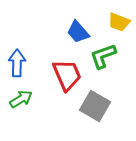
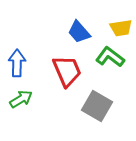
yellow trapezoid: moved 2 px right, 6 px down; rotated 30 degrees counterclockwise
blue trapezoid: moved 1 px right
green L-shape: moved 7 px right, 1 px down; rotated 56 degrees clockwise
red trapezoid: moved 4 px up
gray square: moved 2 px right
